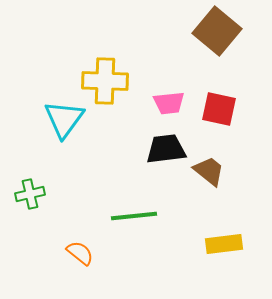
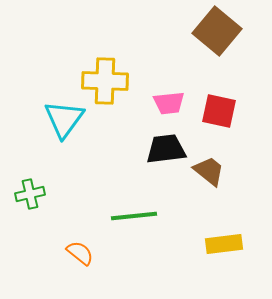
red square: moved 2 px down
